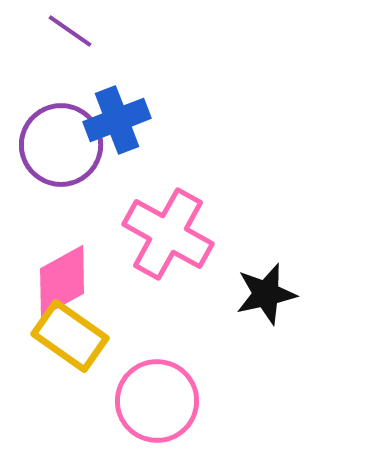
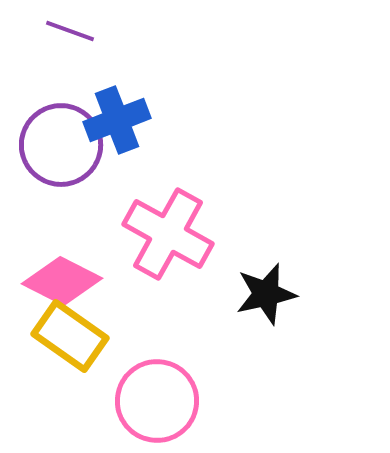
purple line: rotated 15 degrees counterclockwise
pink diamond: rotated 56 degrees clockwise
